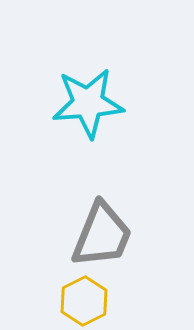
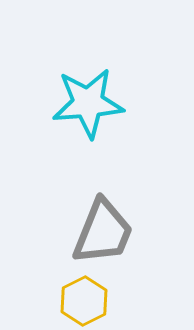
gray trapezoid: moved 1 px right, 3 px up
